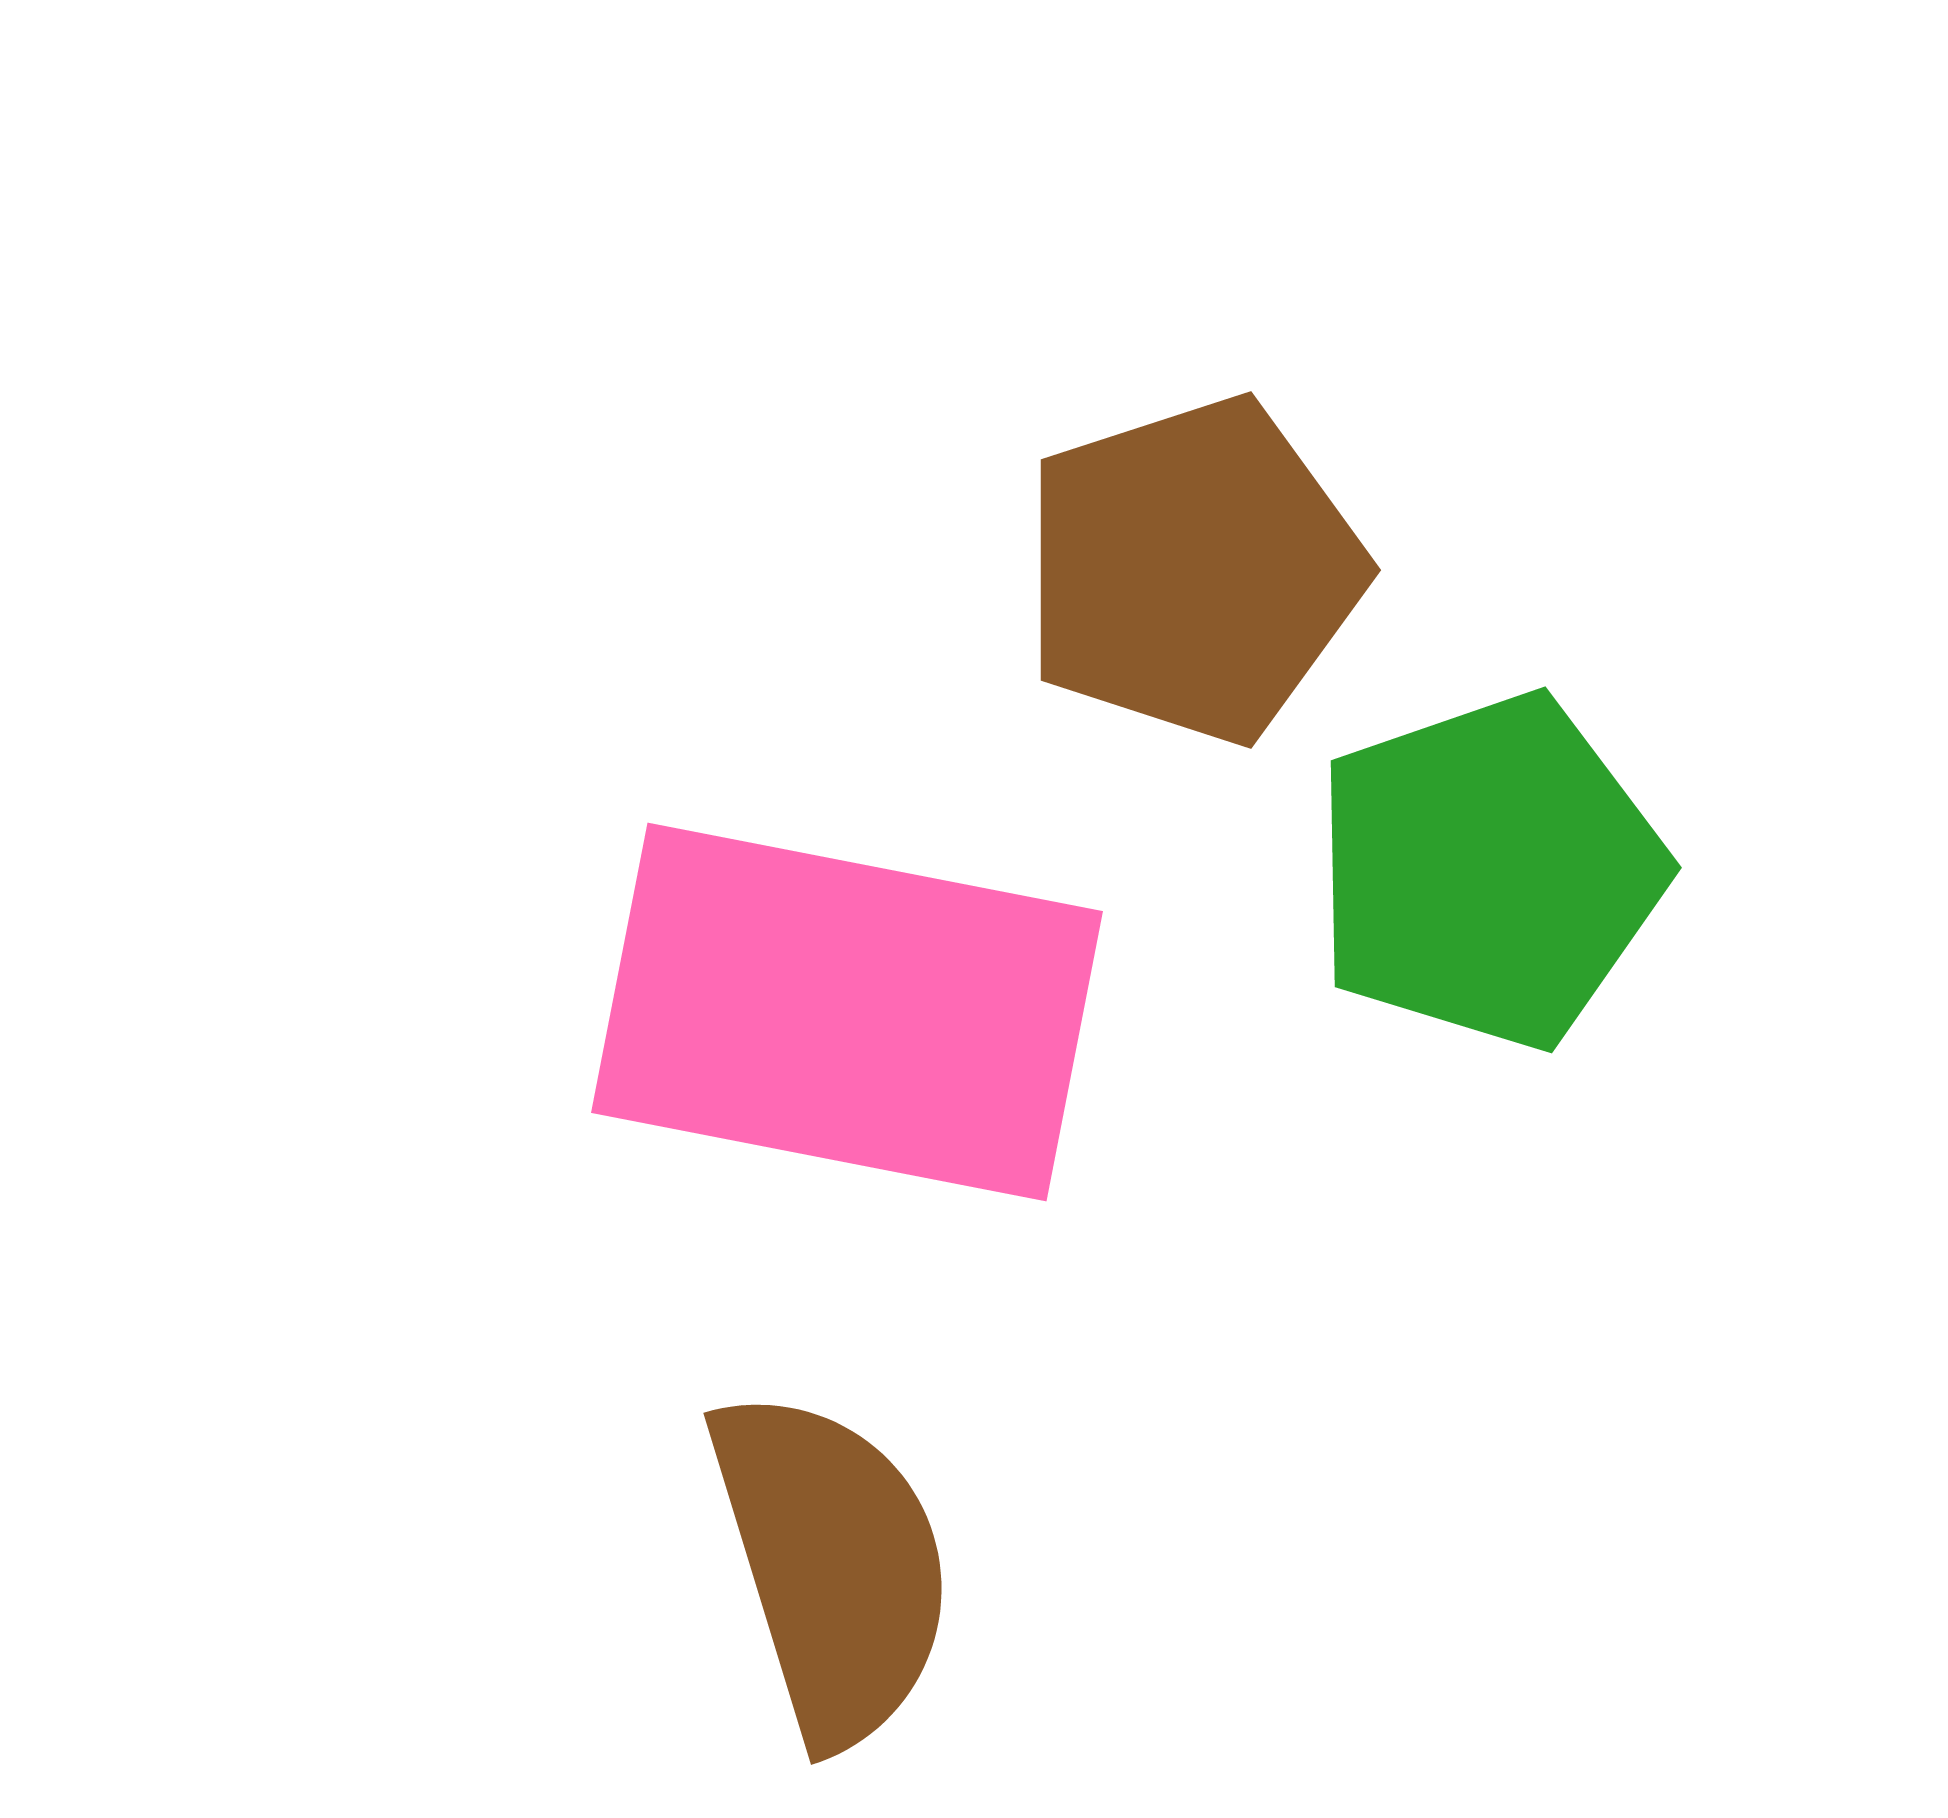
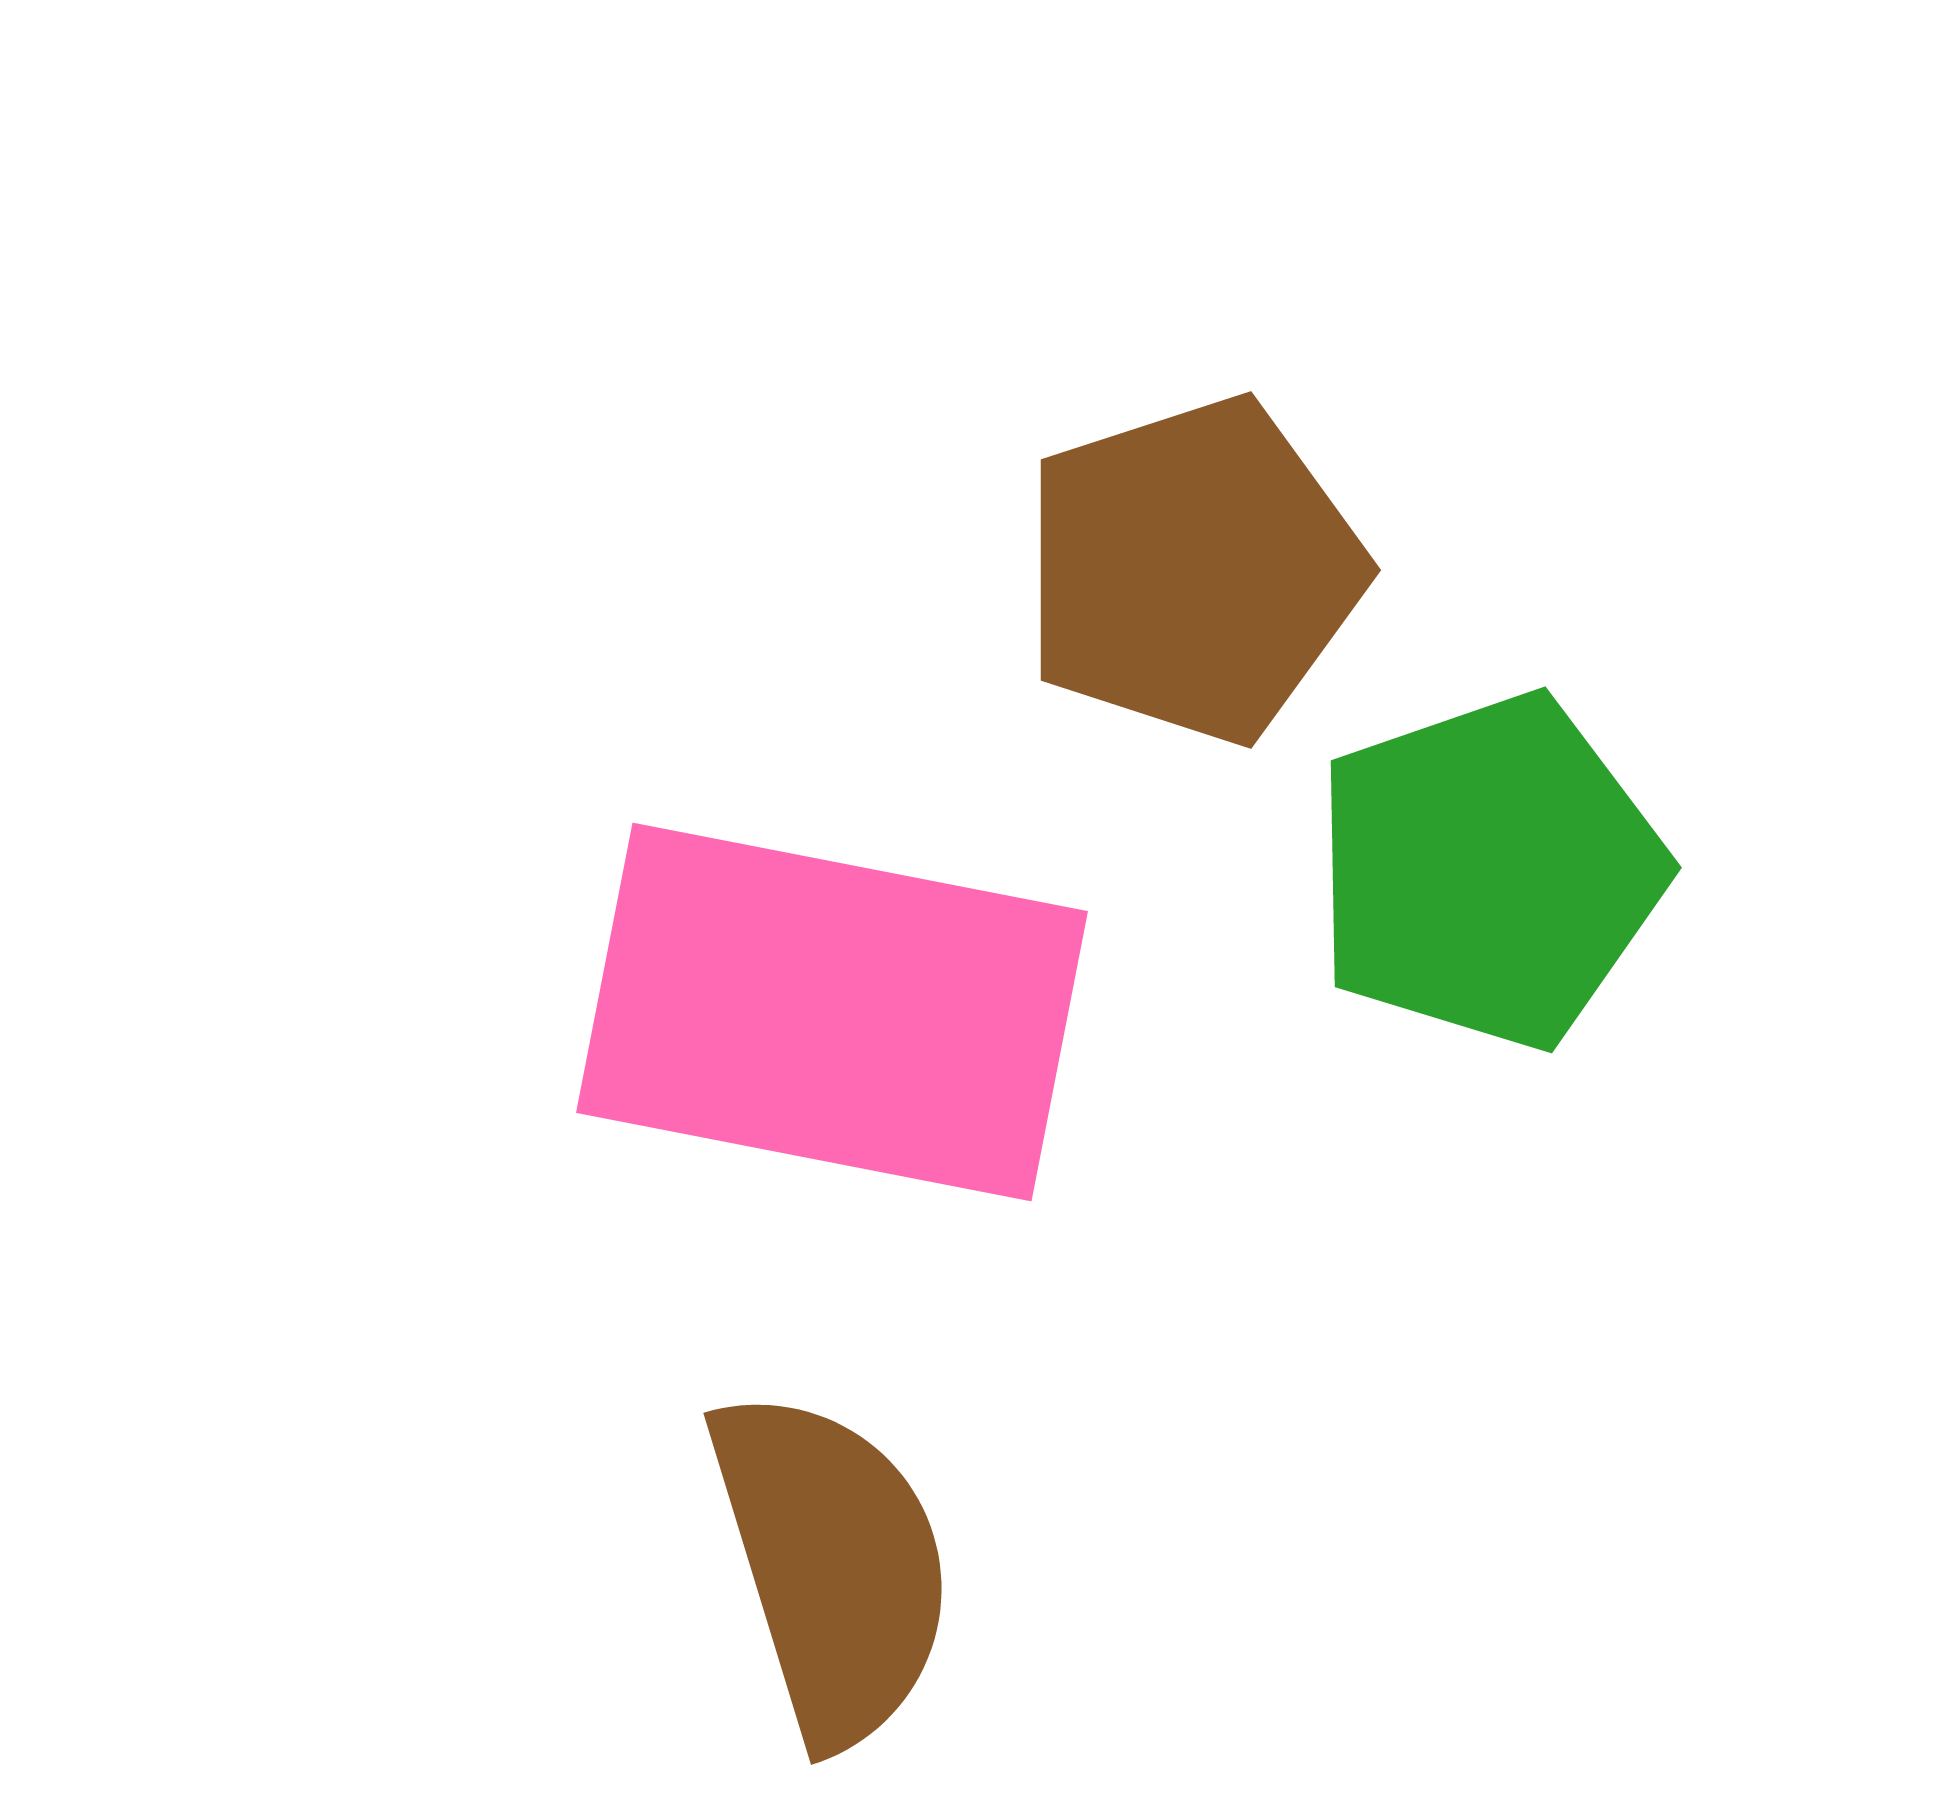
pink rectangle: moved 15 px left
